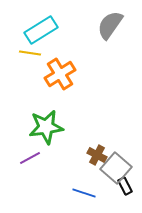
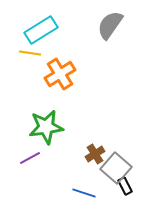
brown cross: moved 2 px left, 1 px up; rotated 30 degrees clockwise
